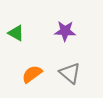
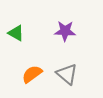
gray triangle: moved 3 px left, 1 px down
